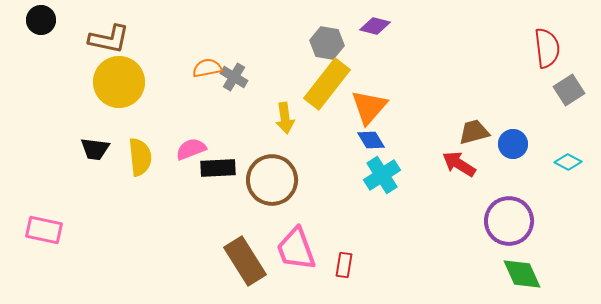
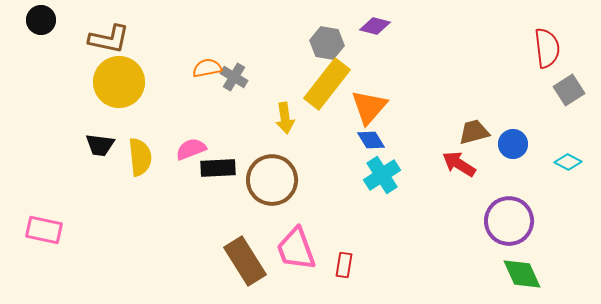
black trapezoid: moved 5 px right, 4 px up
